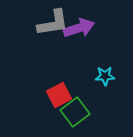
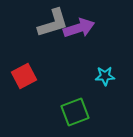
gray L-shape: rotated 8 degrees counterclockwise
red square: moved 35 px left, 19 px up
green square: rotated 16 degrees clockwise
